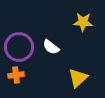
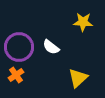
orange cross: rotated 28 degrees counterclockwise
